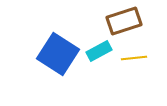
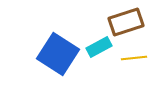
brown rectangle: moved 2 px right, 1 px down
cyan rectangle: moved 4 px up
